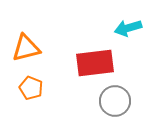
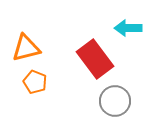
cyan arrow: rotated 16 degrees clockwise
red rectangle: moved 4 px up; rotated 60 degrees clockwise
orange pentagon: moved 4 px right, 6 px up
